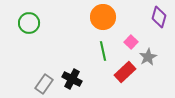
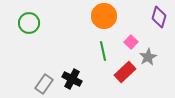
orange circle: moved 1 px right, 1 px up
